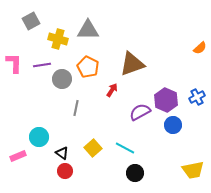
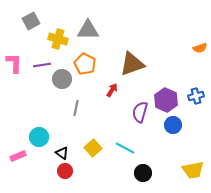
orange semicircle: rotated 24 degrees clockwise
orange pentagon: moved 3 px left, 3 px up
blue cross: moved 1 px left, 1 px up; rotated 14 degrees clockwise
purple semicircle: rotated 45 degrees counterclockwise
black circle: moved 8 px right
